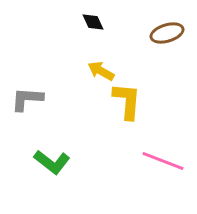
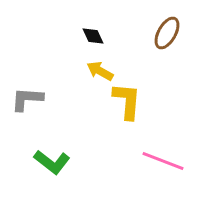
black diamond: moved 14 px down
brown ellipse: rotated 44 degrees counterclockwise
yellow arrow: moved 1 px left
